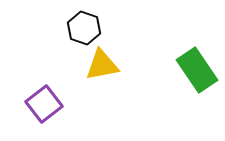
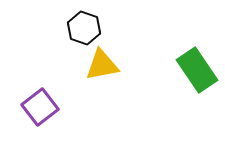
purple square: moved 4 px left, 3 px down
